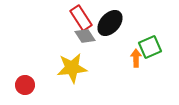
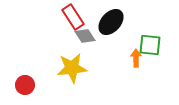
red rectangle: moved 8 px left, 1 px up
black ellipse: moved 1 px right, 1 px up
green square: moved 2 px up; rotated 30 degrees clockwise
